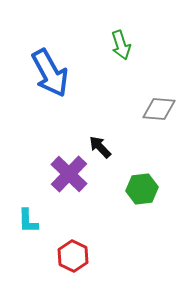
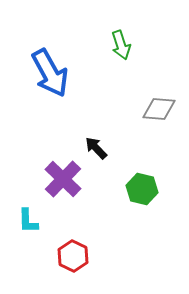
black arrow: moved 4 px left, 1 px down
purple cross: moved 6 px left, 5 px down
green hexagon: rotated 20 degrees clockwise
